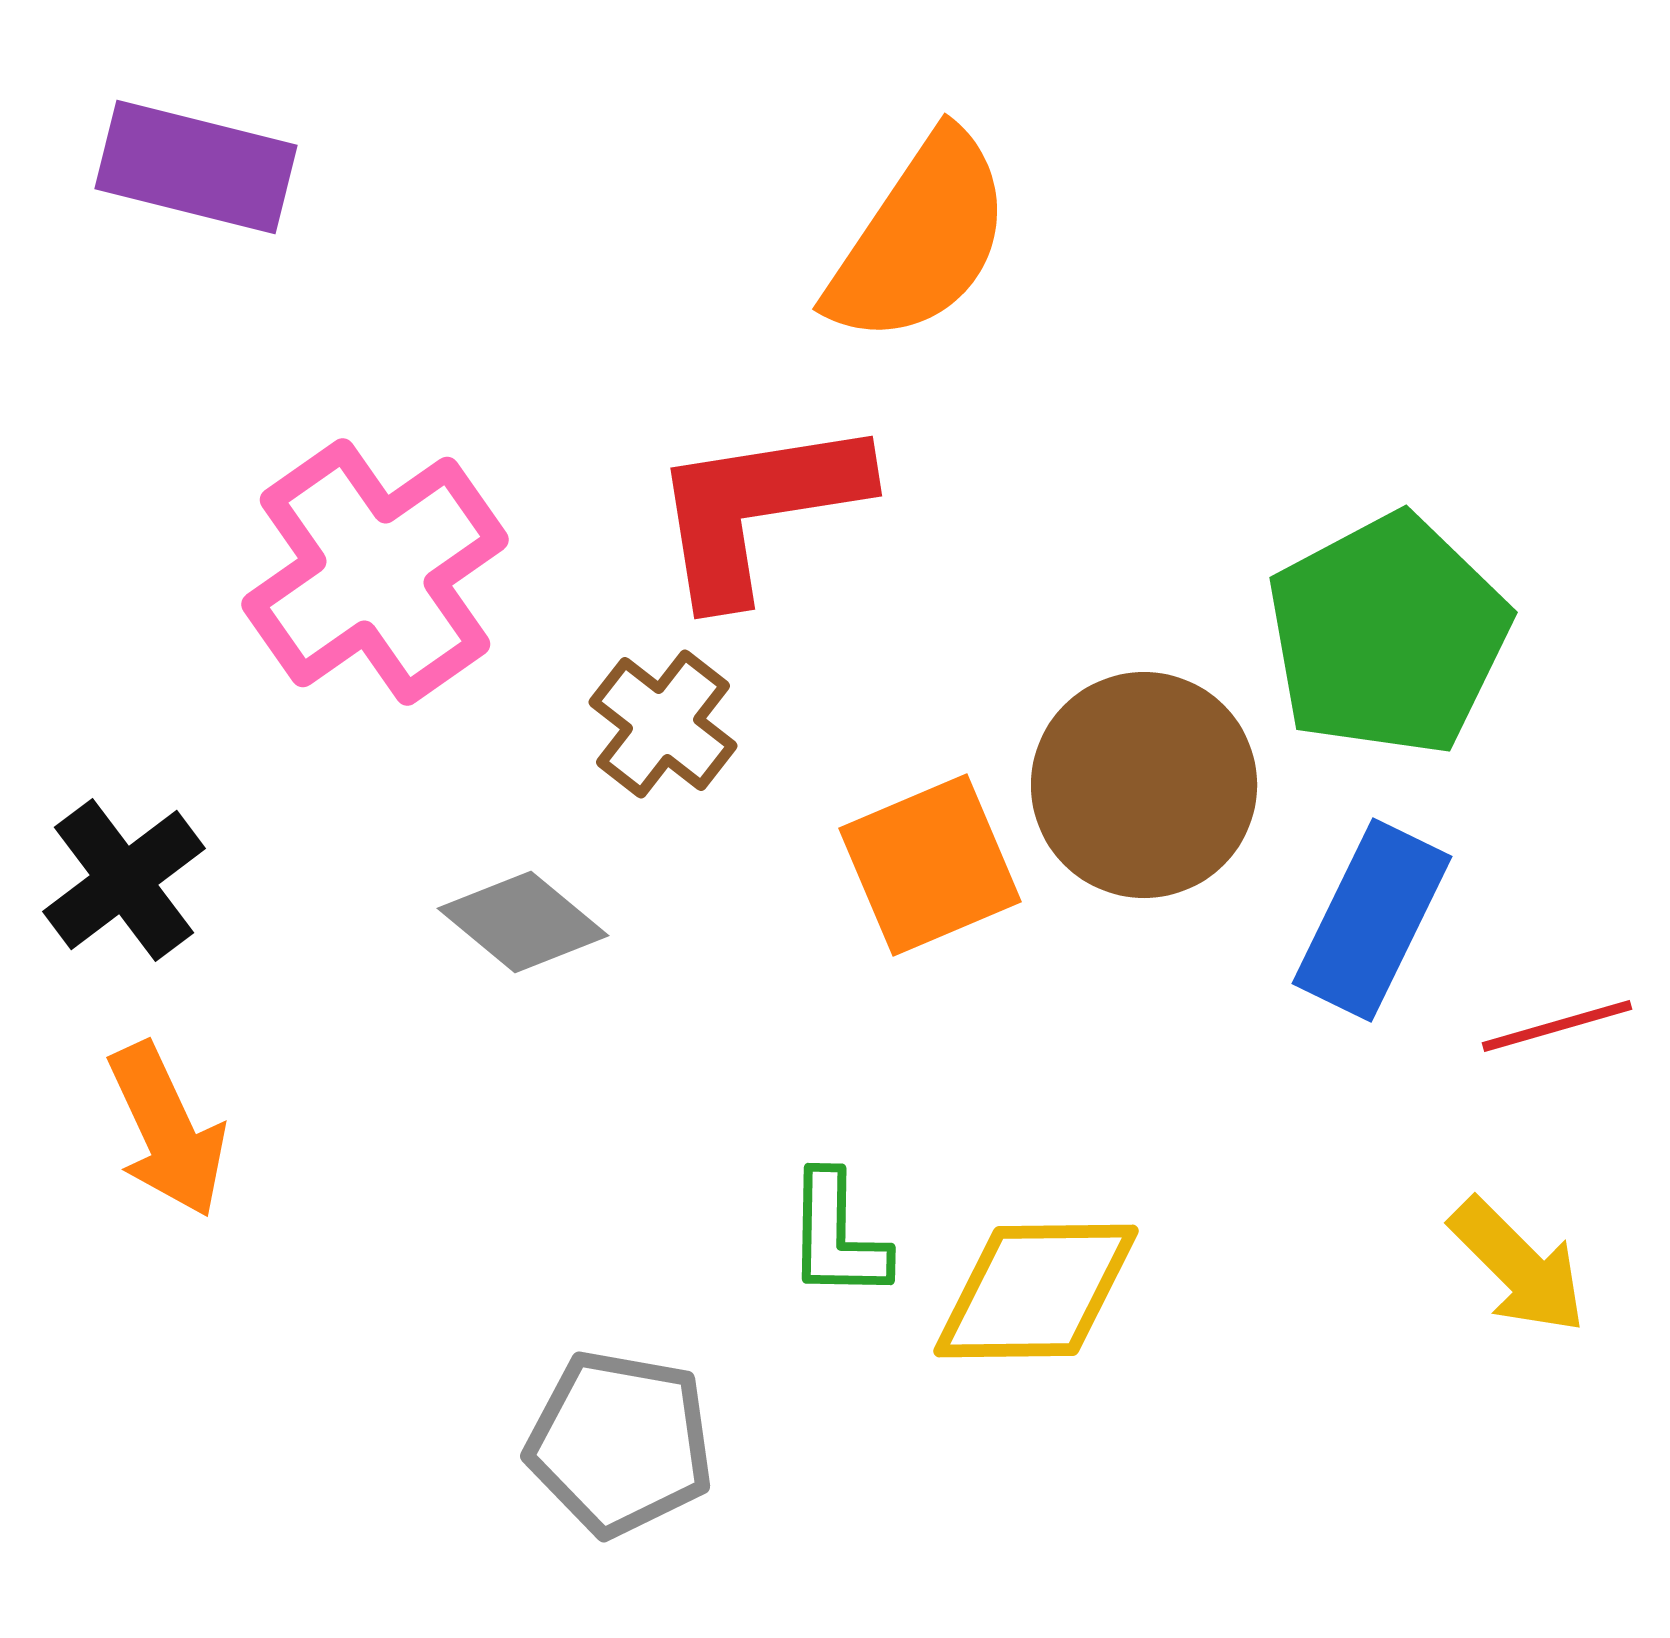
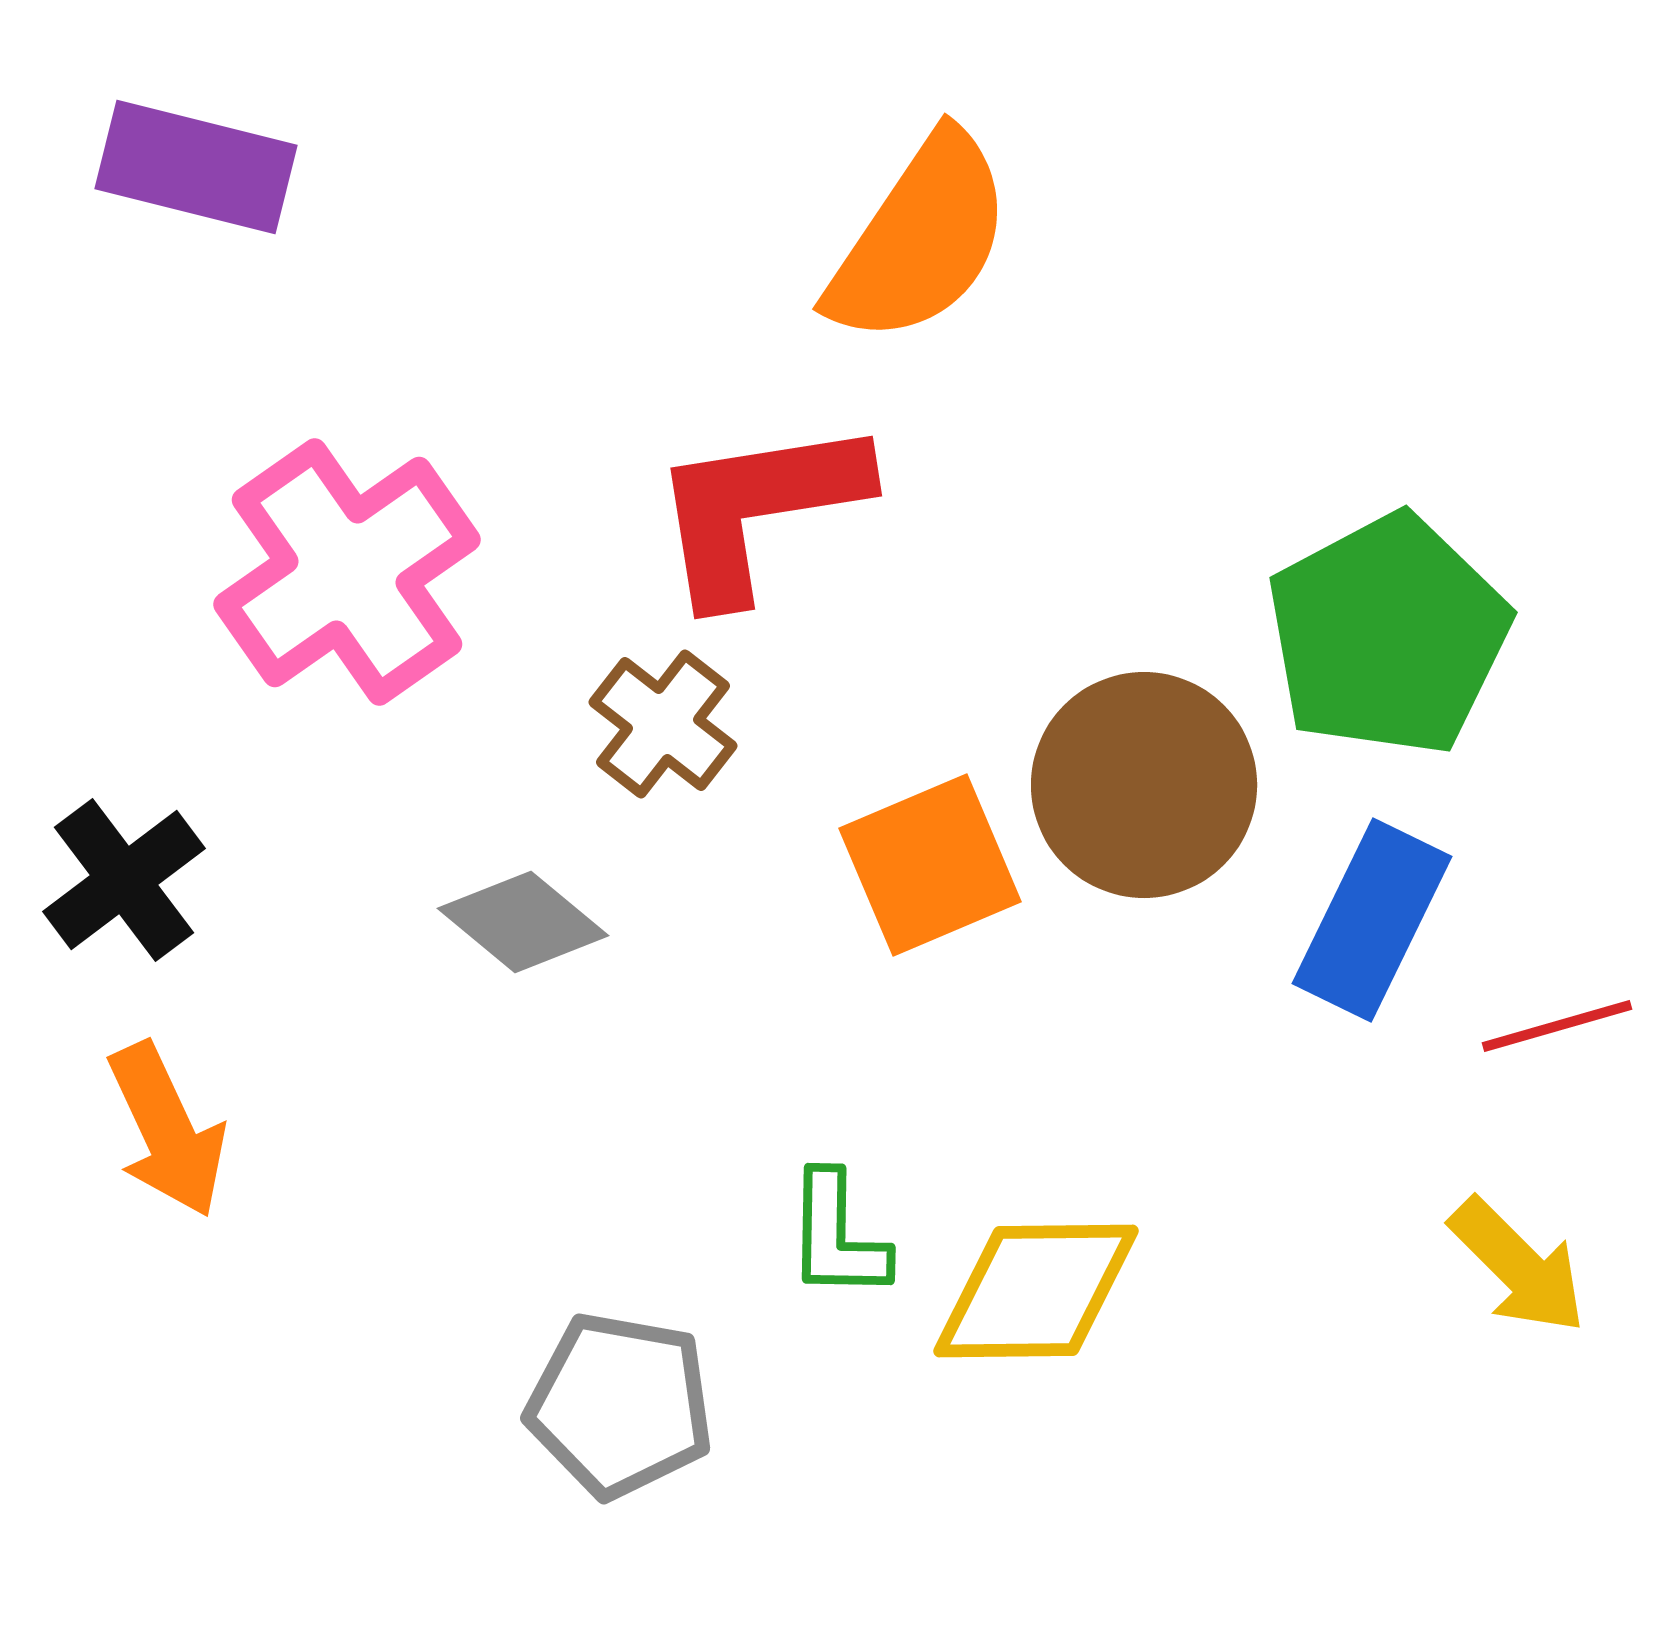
pink cross: moved 28 px left
gray pentagon: moved 38 px up
